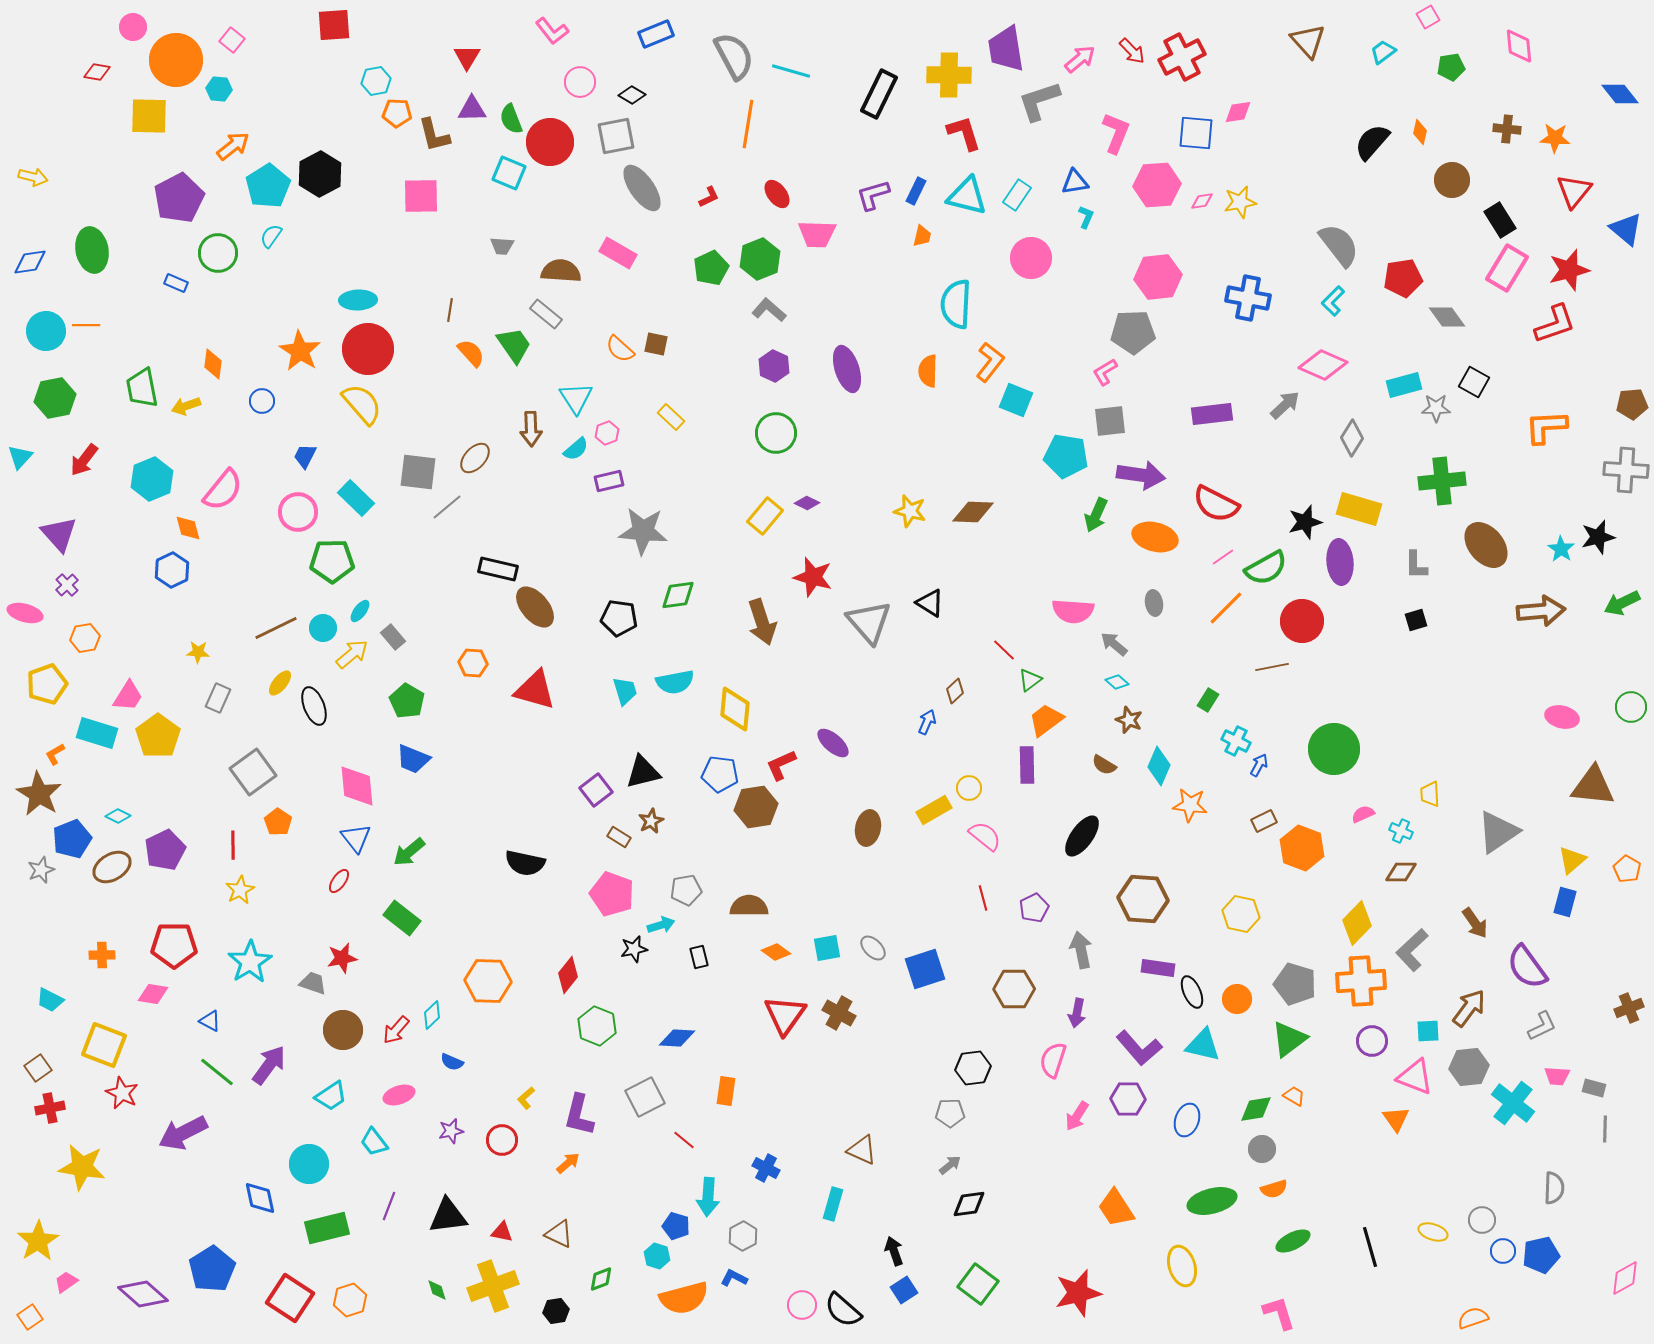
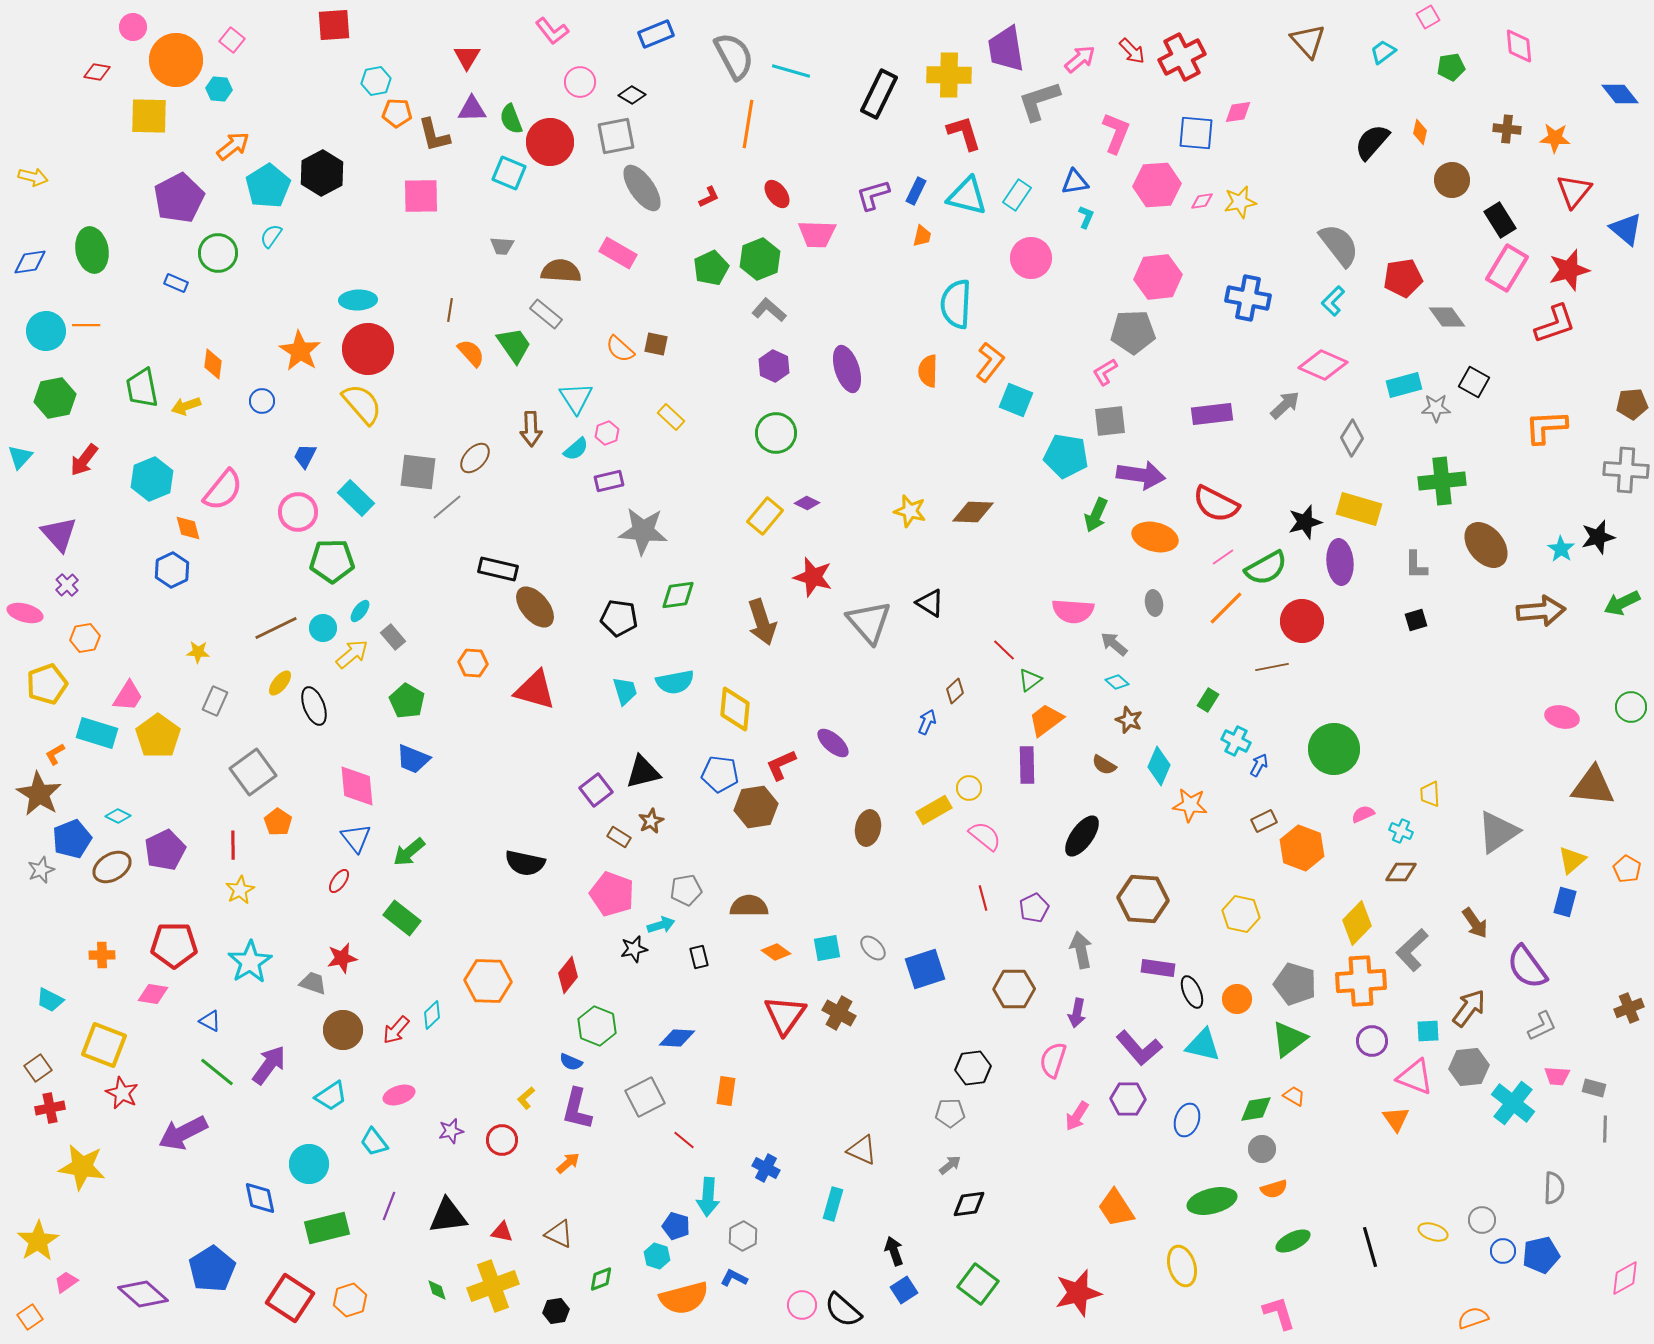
black hexagon at (320, 174): moved 2 px right, 1 px up
gray rectangle at (218, 698): moved 3 px left, 3 px down
blue semicircle at (452, 1062): moved 119 px right
purple L-shape at (579, 1115): moved 2 px left, 6 px up
